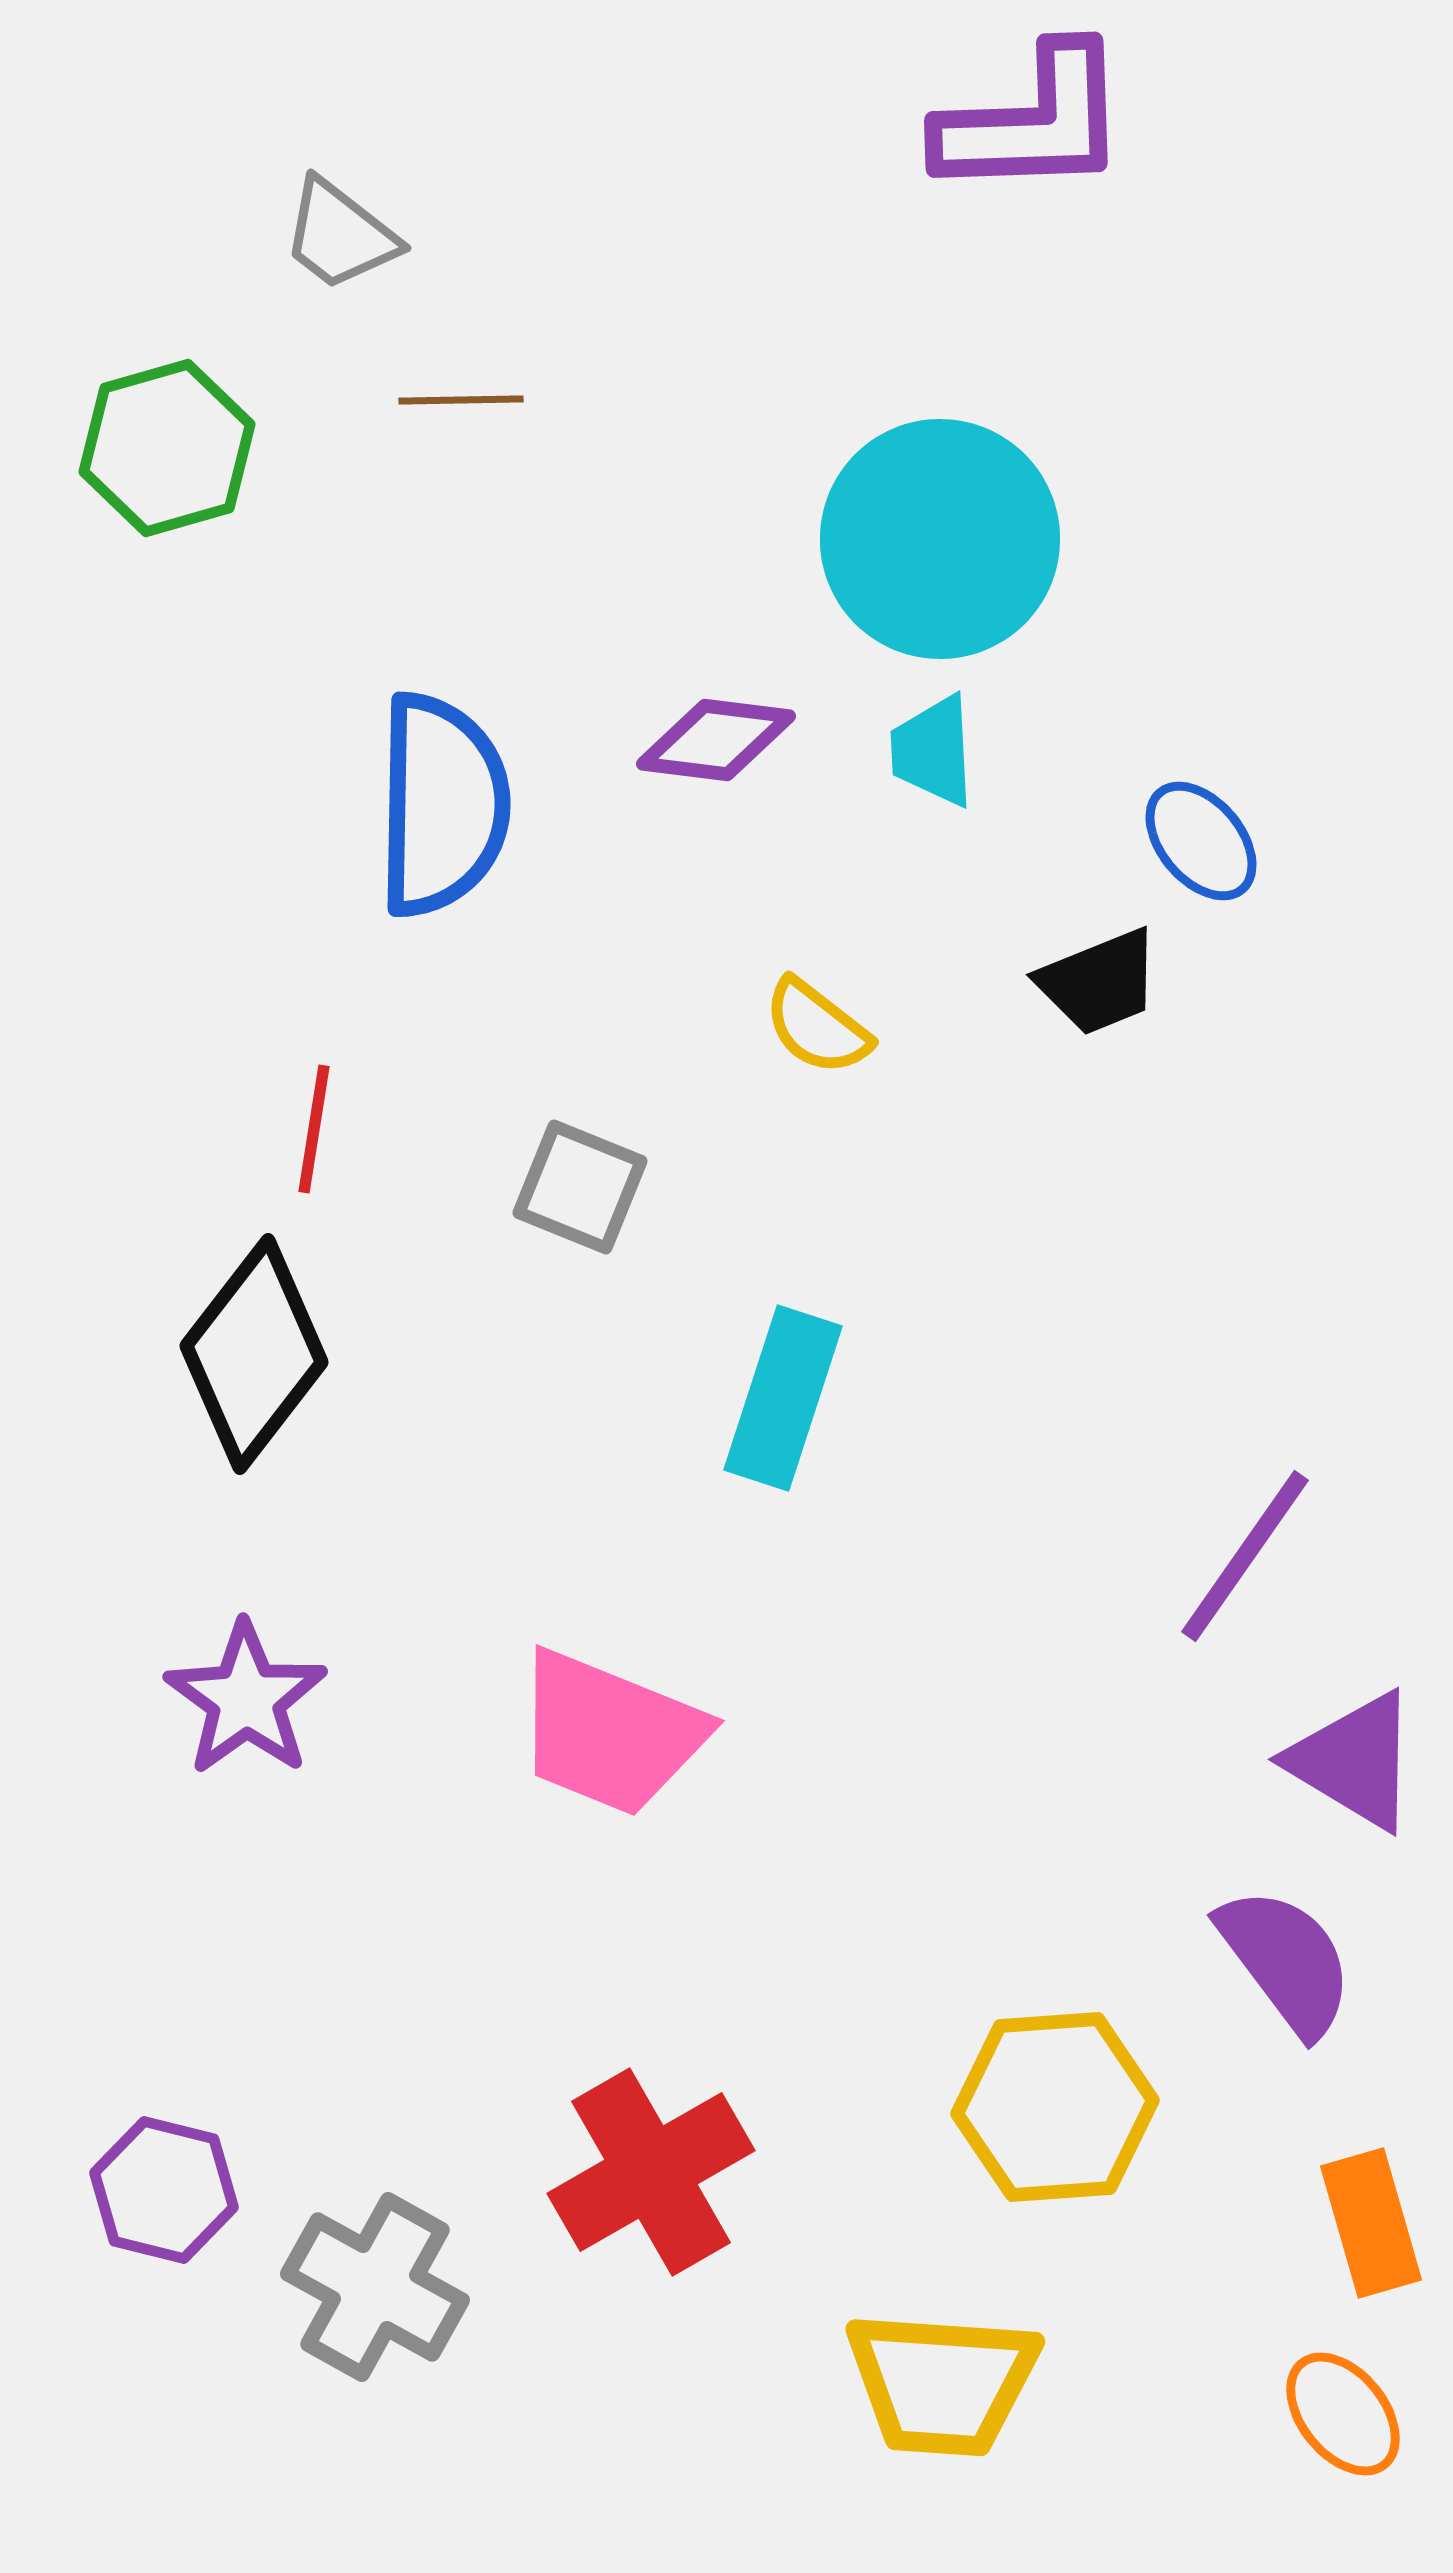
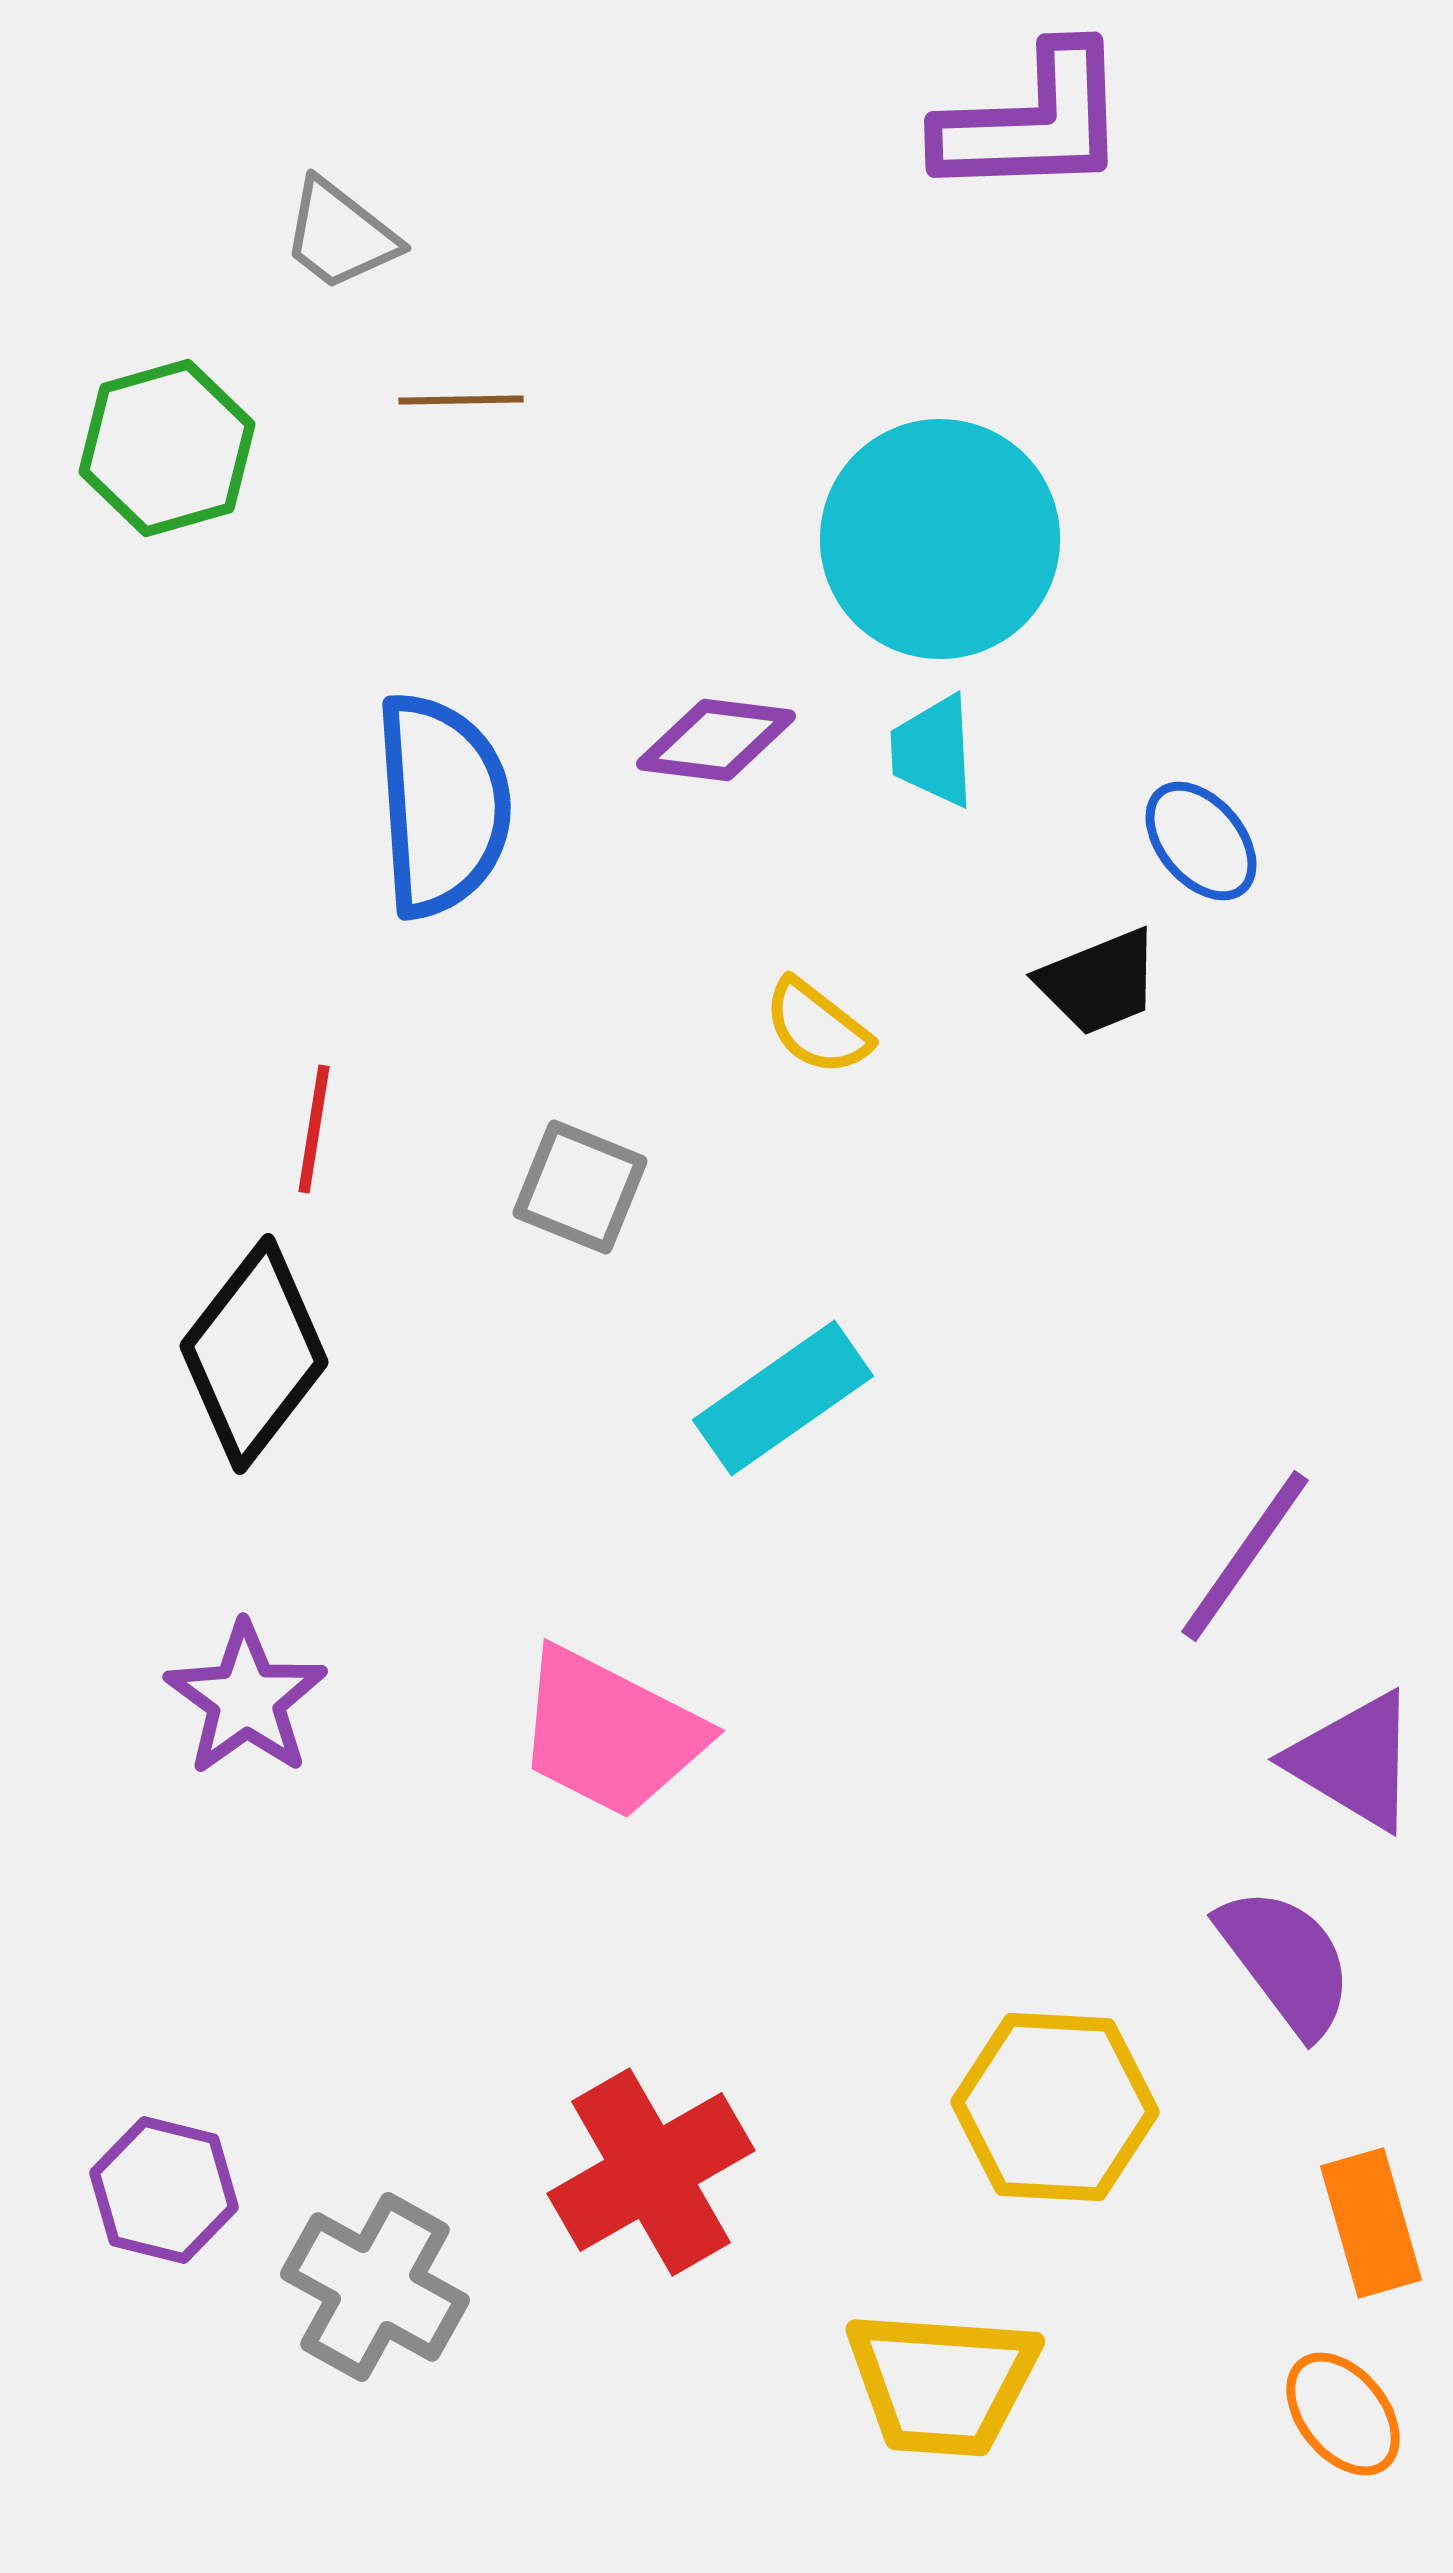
blue semicircle: rotated 5 degrees counterclockwise
cyan rectangle: rotated 37 degrees clockwise
pink trapezoid: rotated 5 degrees clockwise
yellow hexagon: rotated 7 degrees clockwise
